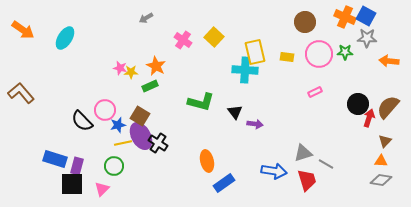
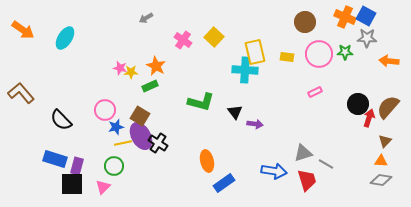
black semicircle at (82, 121): moved 21 px left, 1 px up
blue star at (118, 125): moved 2 px left, 2 px down
pink triangle at (102, 189): moved 1 px right, 2 px up
